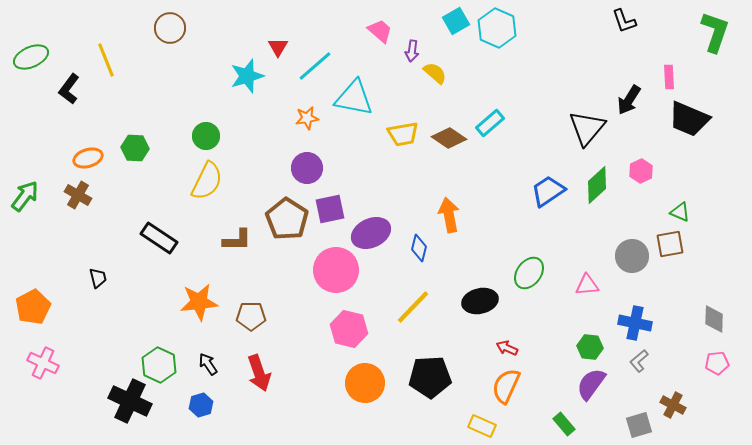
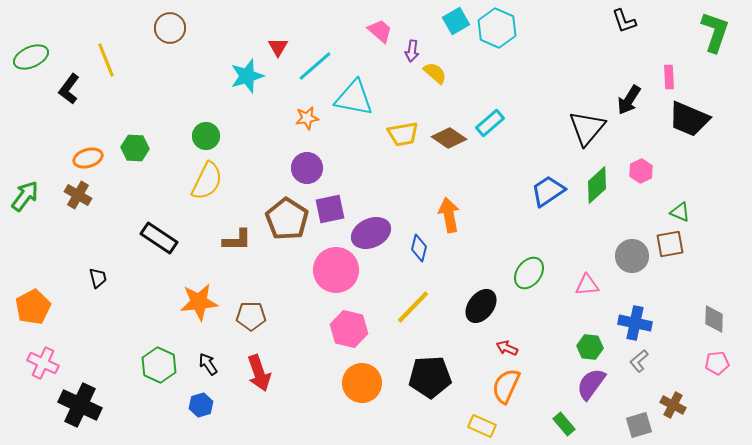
black ellipse at (480, 301): moved 1 px right, 5 px down; rotated 40 degrees counterclockwise
orange circle at (365, 383): moved 3 px left
black cross at (130, 401): moved 50 px left, 4 px down
